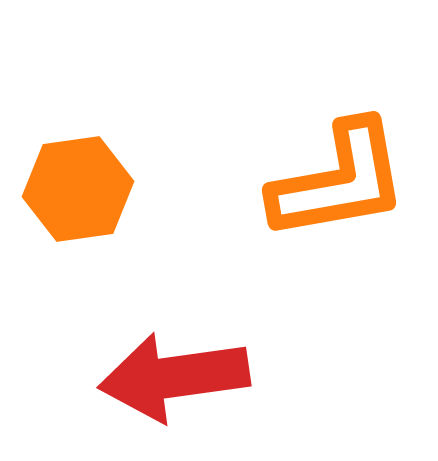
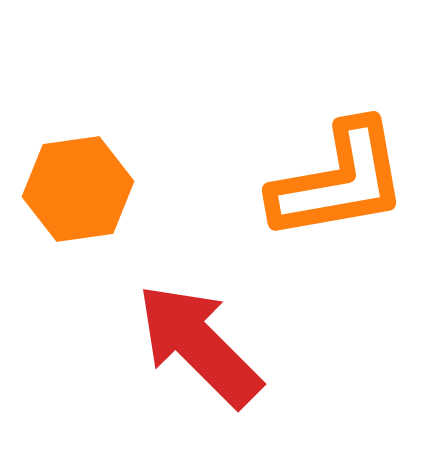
red arrow: moved 25 px right, 32 px up; rotated 53 degrees clockwise
